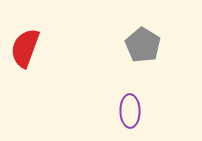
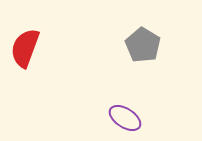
purple ellipse: moved 5 px left, 7 px down; rotated 56 degrees counterclockwise
